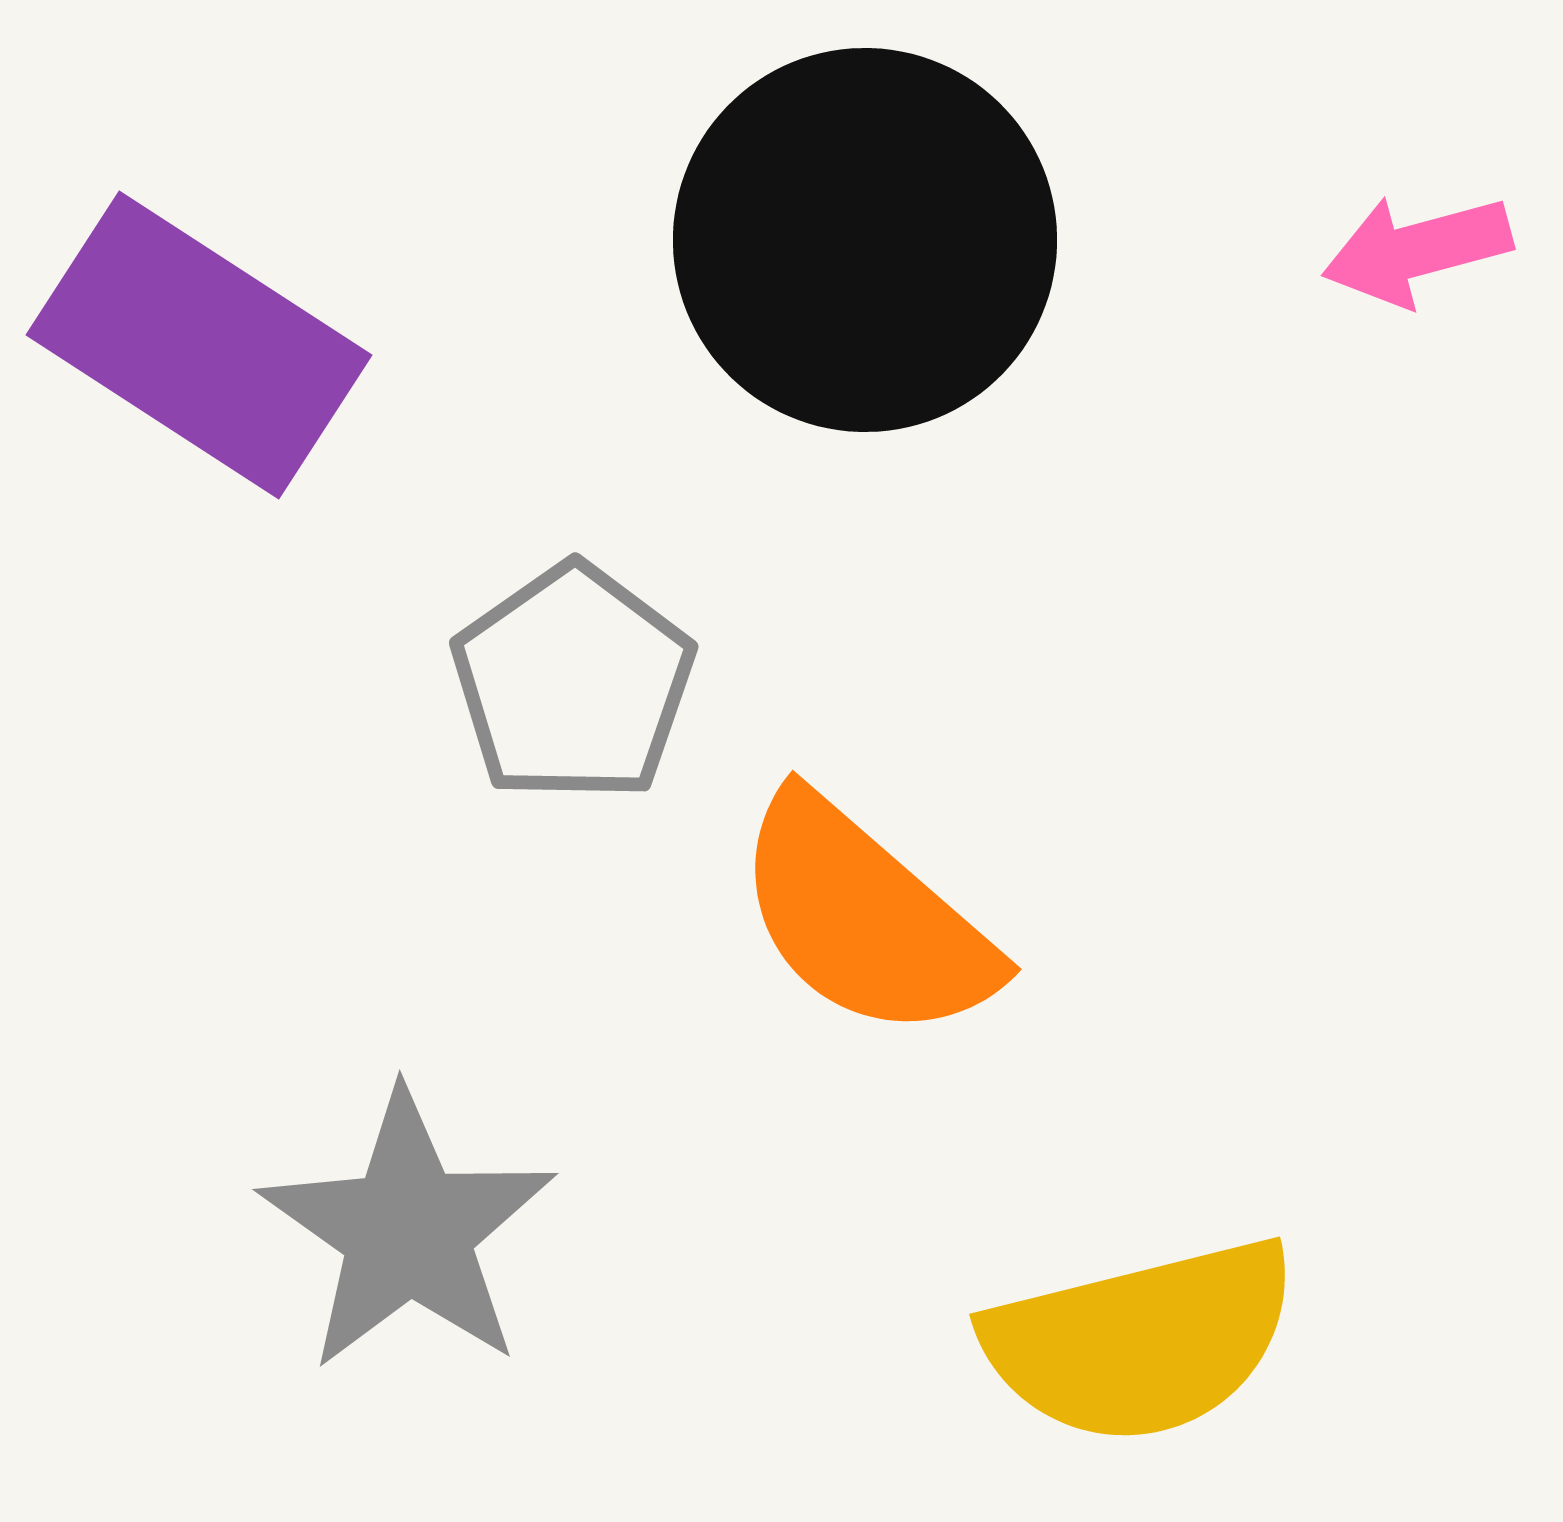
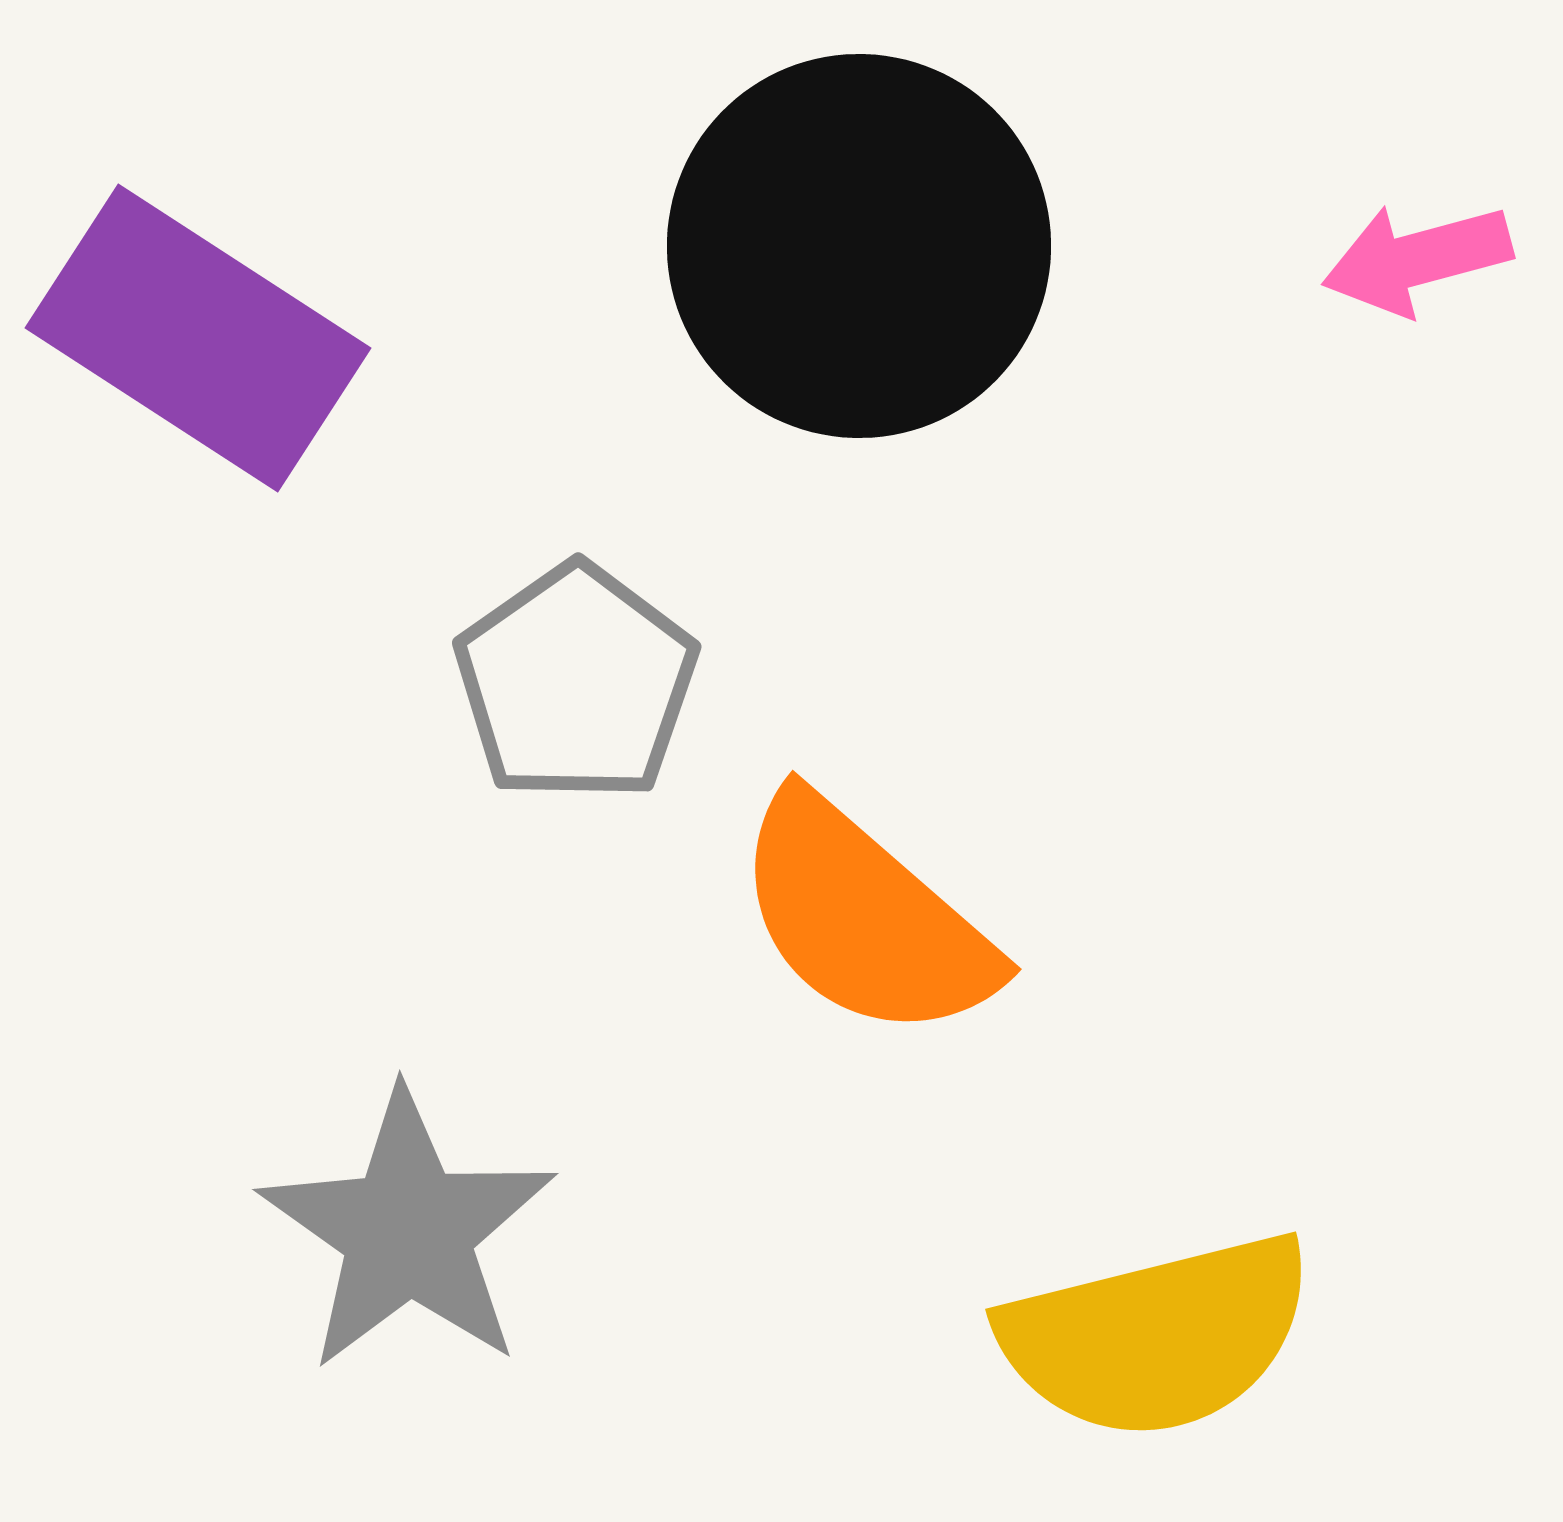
black circle: moved 6 px left, 6 px down
pink arrow: moved 9 px down
purple rectangle: moved 1 px left, 7 px up
gray pentagon: moved 3 px right
yellow semicircle: moved 16 px right, 5 px up
